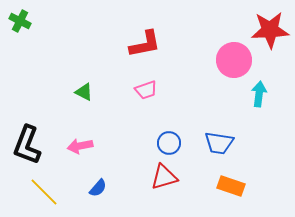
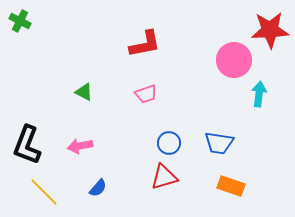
pink trapezoid: moved 4 px down
